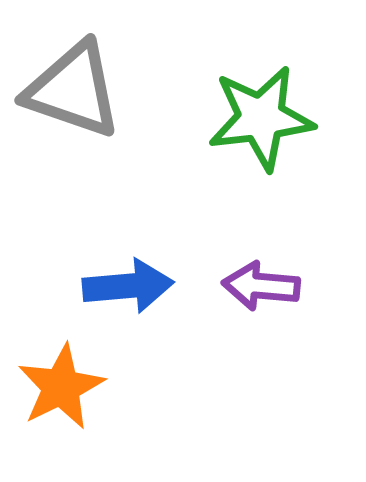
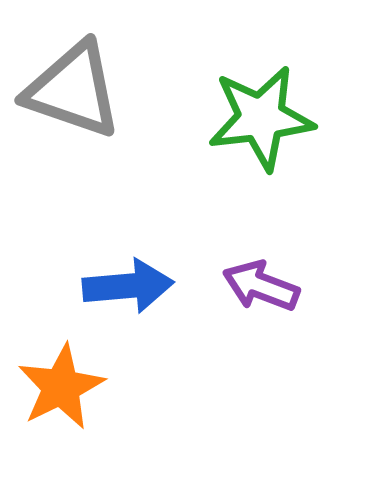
purple arrow: rotated 16 degrees clockwise
